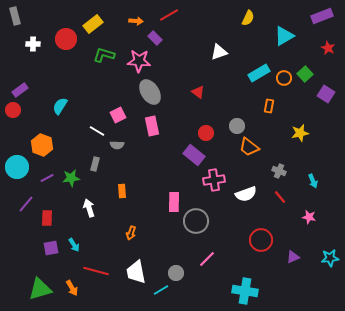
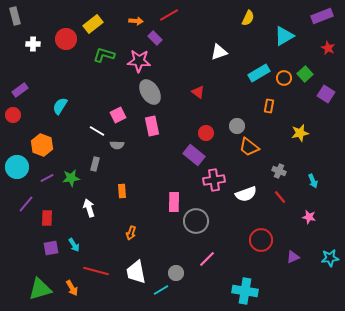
red circle at (13, 110): moved 5 px down
